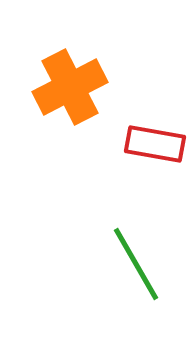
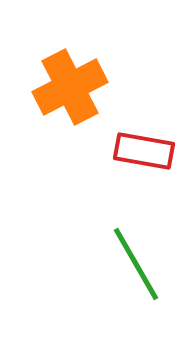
red rectangle: moved 11 px left, 7 px down
